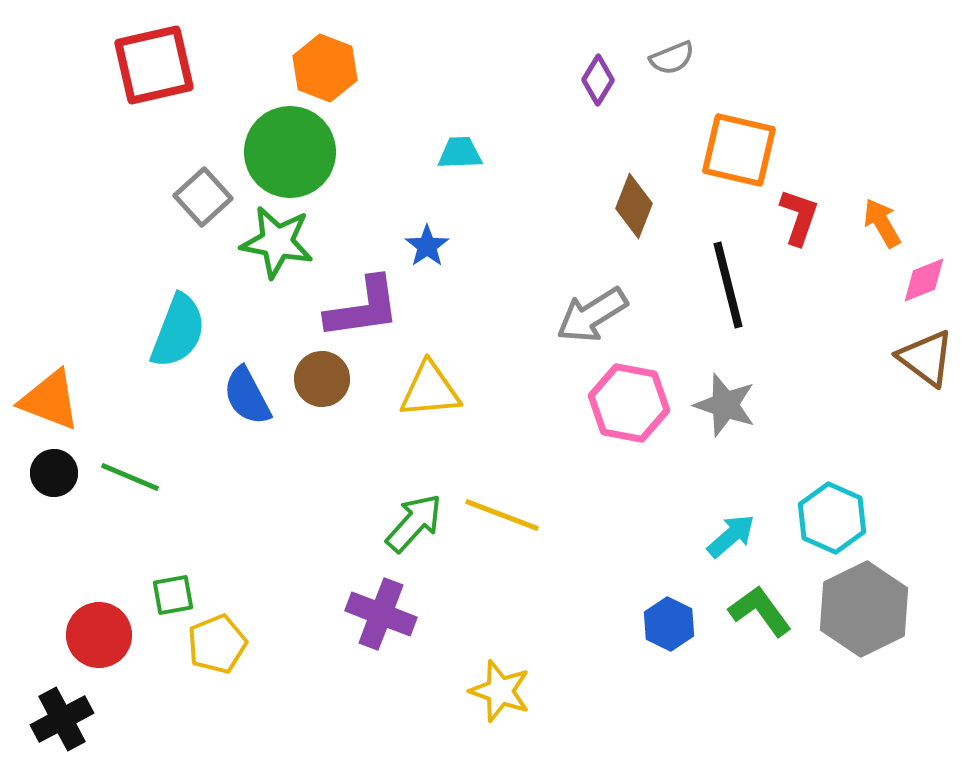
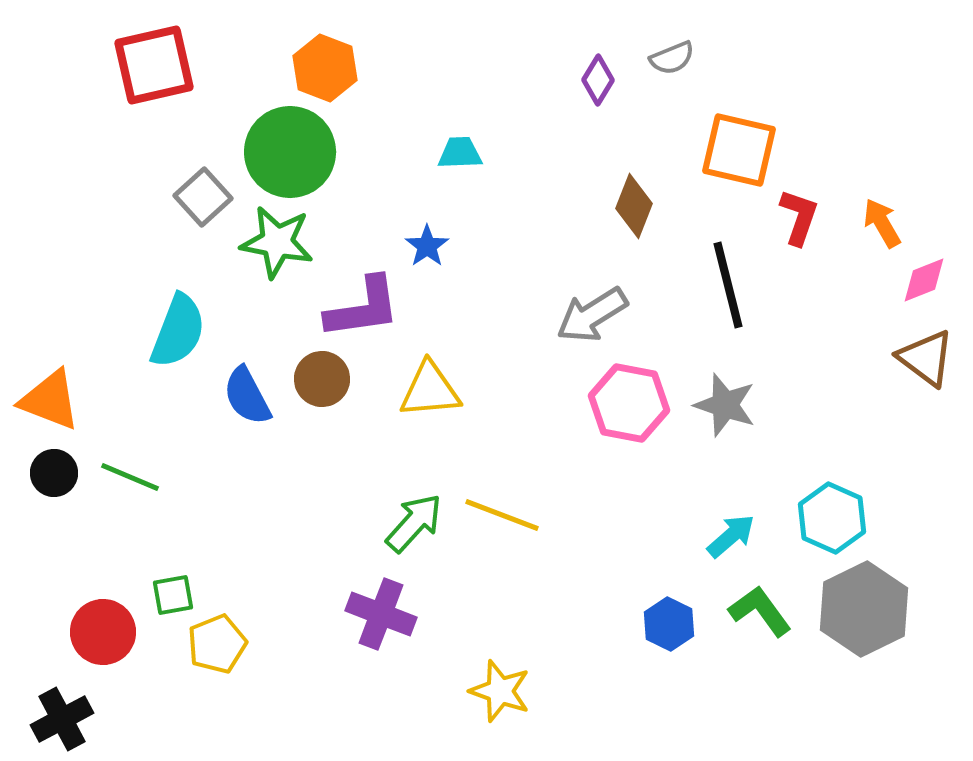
red circle: moved 4 px right, 3 px up
